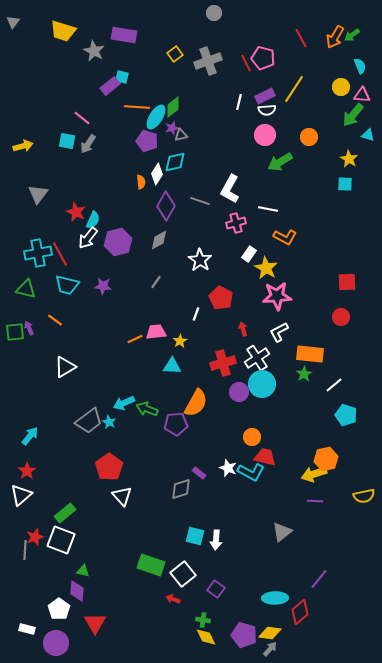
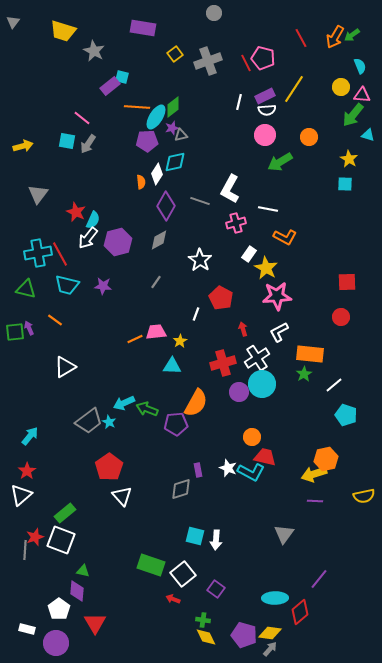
purple rectangle at (124, 35): moved 19 px right, 7 px up
purple pentagon at (147, 141): rotated 20 degrees counterclockwise
purple rectangle at (199, 473): moved 1 px left, 3 px up; rotated 40 degrees clockwise
gray triangle at (282, 532): moved 2 px right, 2 px down; rotated 15 degrees counterclockwise
